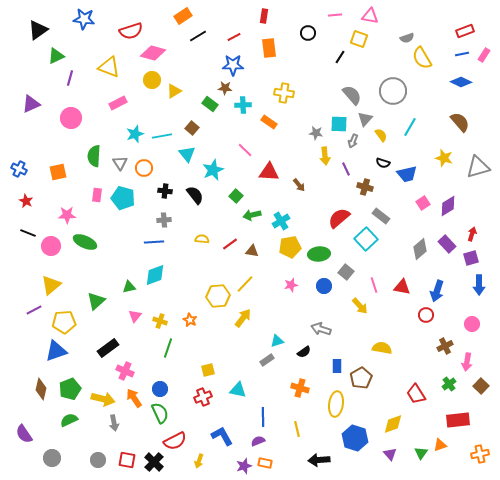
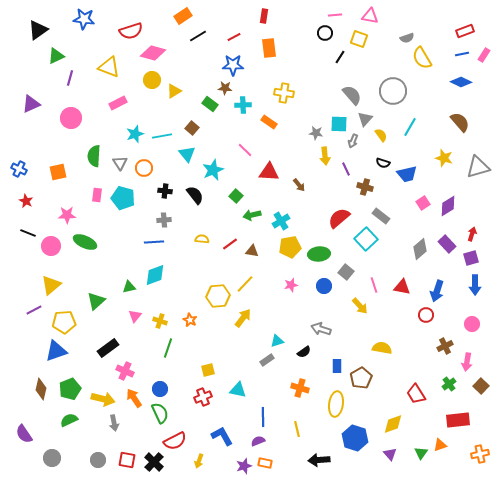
black circle at (308, 33): moved 17 px right
blue arrow at (479, 285): moved 4 px left
